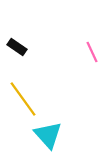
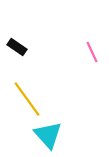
yellow line: moved 4 px right
